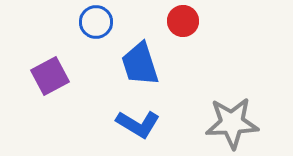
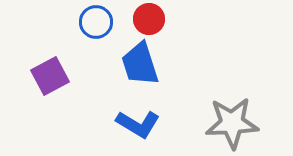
red circle: moved 34 px left, 2 px up
